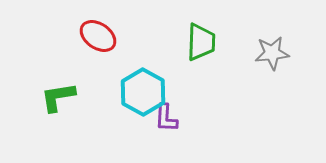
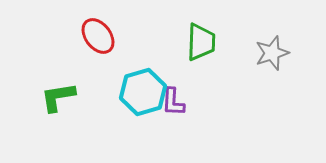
red ellipse: rotated 18 degrees clockwise
gray star: rotated 12 degrees counterclockwise
cyan hexagon: rotated 15 degrees clockwise
purple L-shape: moved 7 px right, 16 px up
